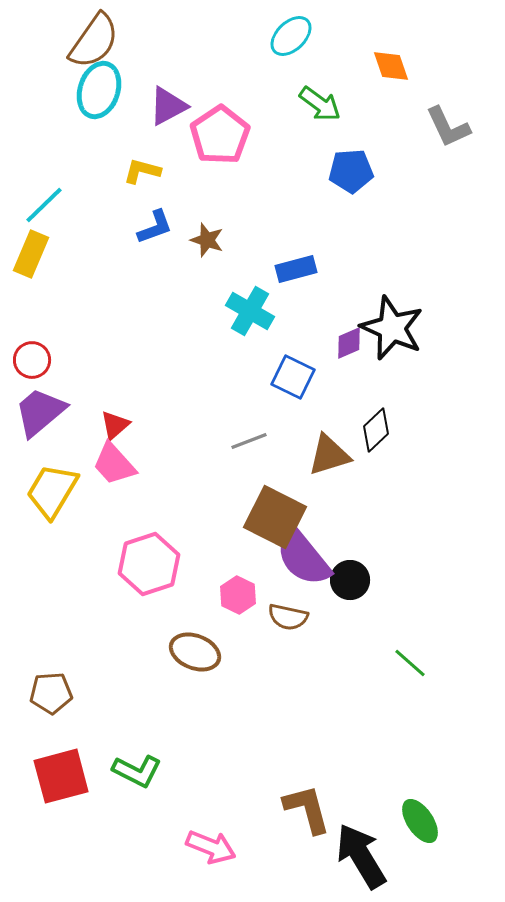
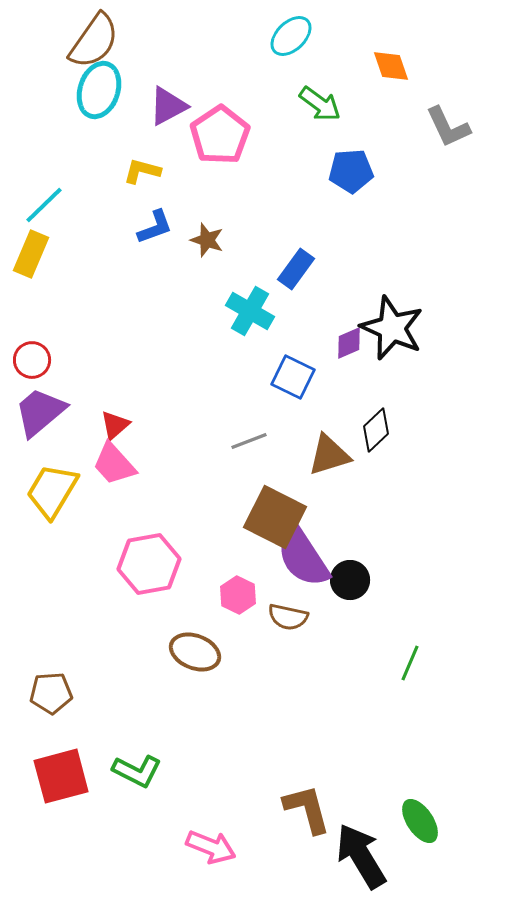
blue rectangle at (296, 269): rotated 39 degrees counterclockwise
purple semicircle at (303, 557): rotated 6 degrees clockwise
pink hexagon at (149, 564): rotated 8 degrees clockwise
green line at (410, 663): rotated 72 degrees clockwise
